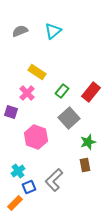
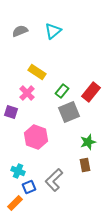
gray square: moved 6 px up; rotated 20 degrees clockwise
cyan cross: rotated 32 degrees counterclockwise
